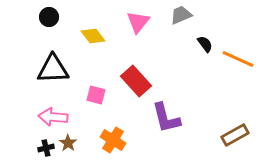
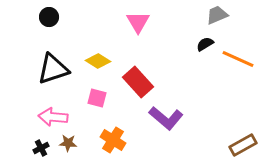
gray trapezoid: moved 36 px right
pink triangle: rotated 10 degrees counterclockwise
yellow diamond: moved 5 px right, 25 px down; rotated 20 degrees counterclockwise
black semicircle: rotated 84 degrees counterclockwise
black triangle: rotated 16 degrees counterclockwise
red rectangle: moved 2 px right, 1 px down
pink square: moved 1 px right, 3 px down
purple L-shape: rotated 36 degrees counterclockwise
brown rectangle: moved 8 px right, 10 px down
brown star: rotated 30 degrees counterclockwise
black cross: moved 5 px left; rotated 14 degrees counterclockwise
